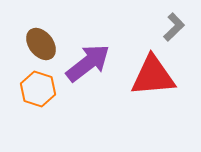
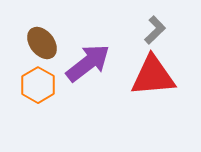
gray L-shape: moved 19 px left, 3 px down
brown ellipse: moved 1 px right, 1 px up
orange hexagon: moved 4 px up; rotated 12 degrees clockwise
